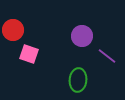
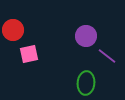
purple circle: moved 4 px right
pink square: rotated 30 degrees counterclockwise
green ellipse: moved 8 px right, 3 px down
